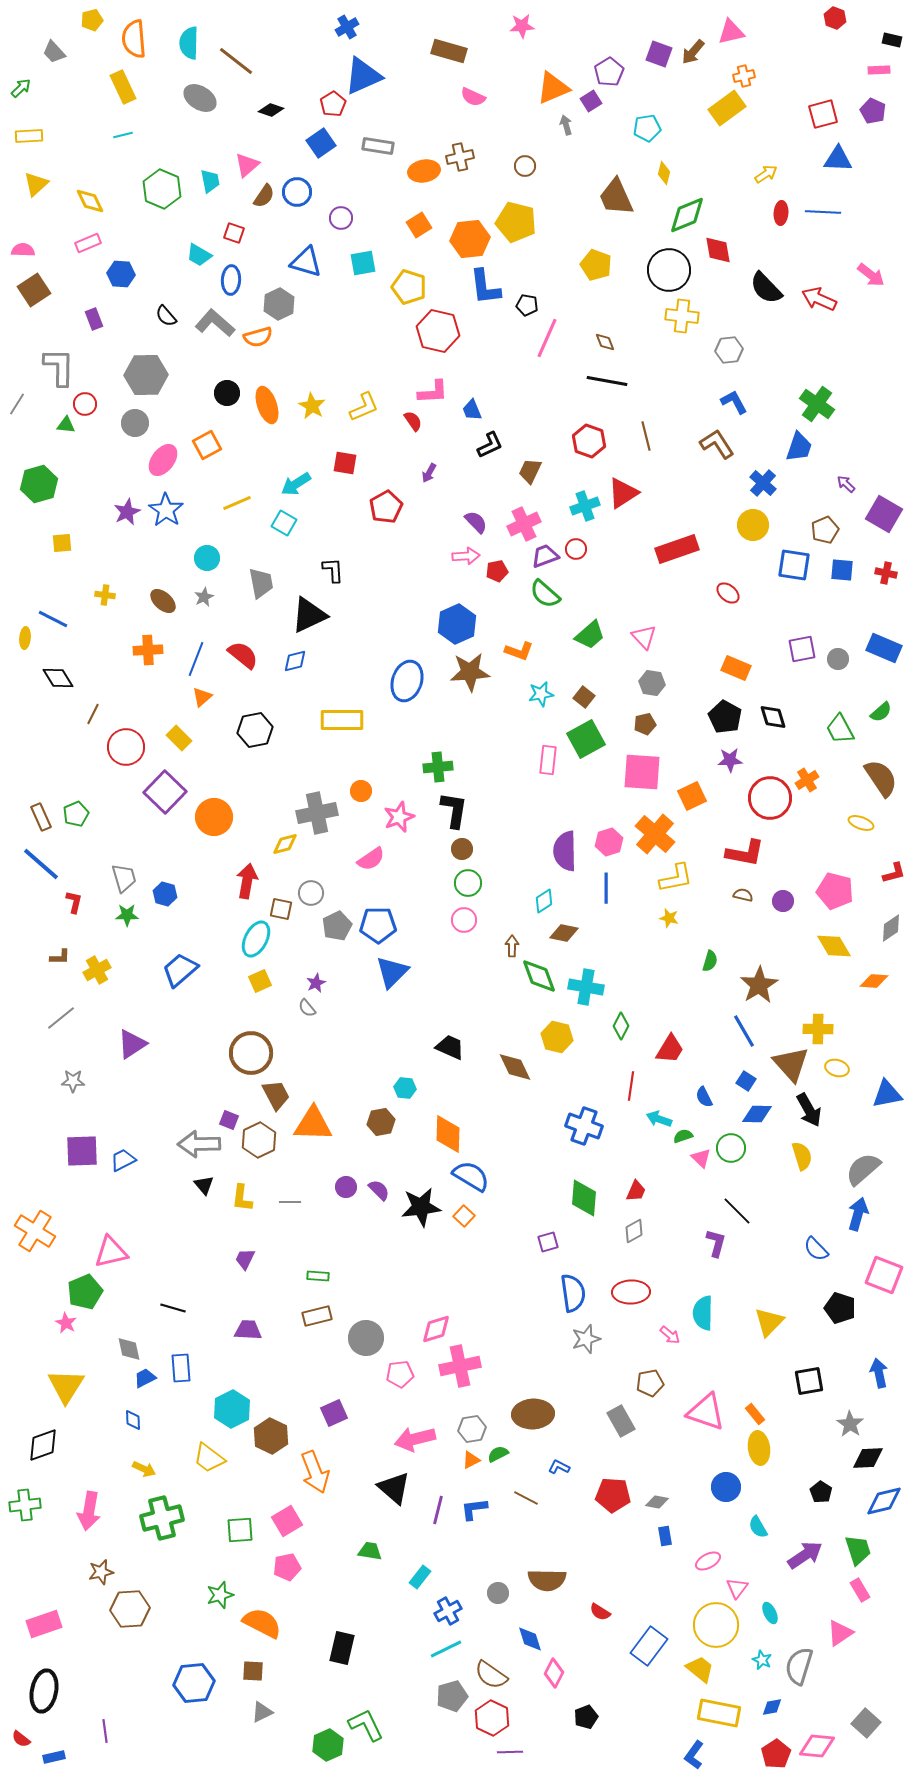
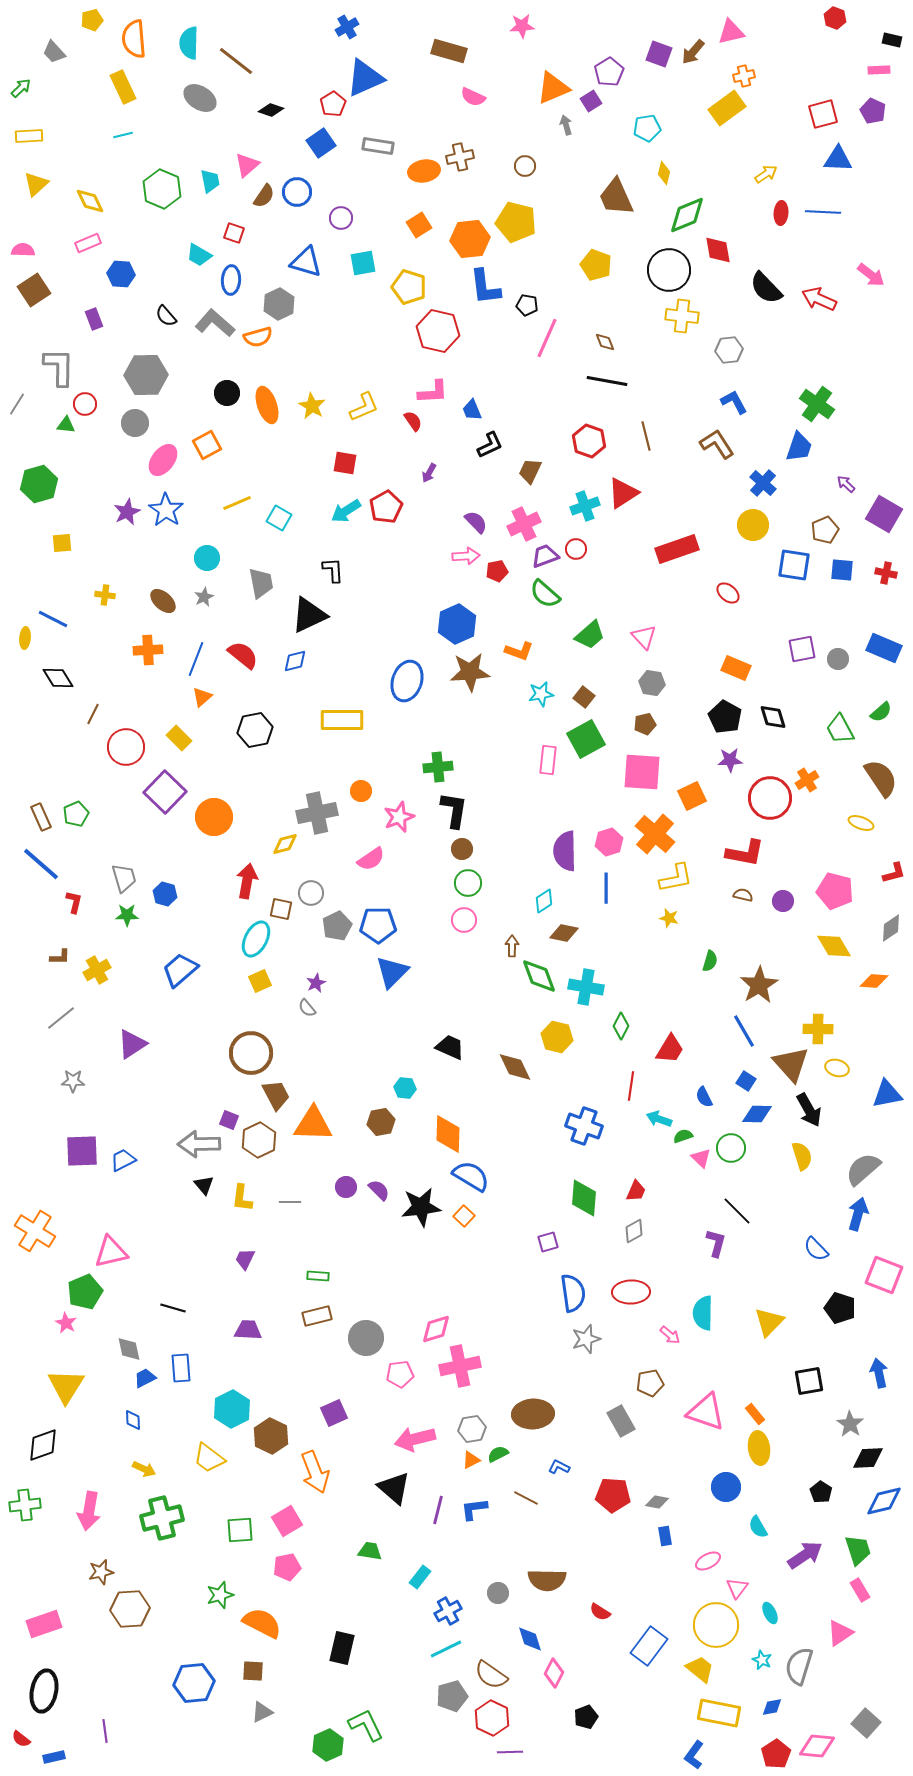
blue triangle at (363, 76): moved 2 px right, 2 px down
cyan arrow at (296, 484): moved 50 px right, 27 px down
cyan square at (284, 523): moved 5 px left, 5 px up
